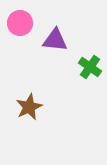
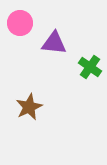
purple triangle: moved 1 px left, 3 px down
